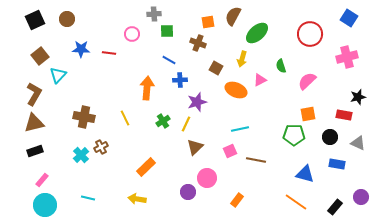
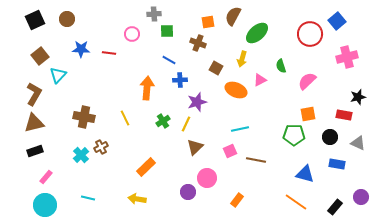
blue square at (349, 18): moved 12 px left, 3 px down; rotated 18 degrees clockwise
pink rectangle at (42, 180): moved 4 px right, 3 px up
